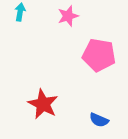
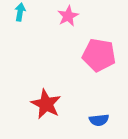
pink star: rotated 10 degrees counterclockwise
red star: moved 3 px right
blue semicircle: rotated 30 degrees counterclockwise
